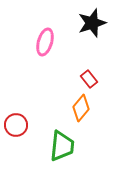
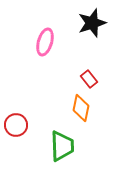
orange diamond: rotated 28 degrees counterclockwise
green trapezoid: rotated 8 degrees counterclockwise
